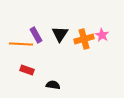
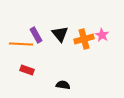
black triangle: rotated 12 degrees counterclockwise
black semicircle: moved 10 px right
